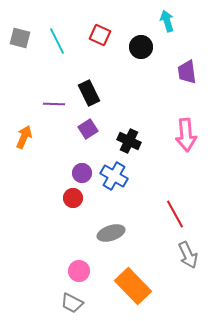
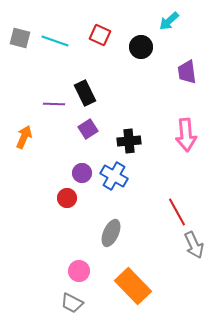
cyan arrow: moved 2 px right; rotated 115 degrees counterclockwise
cyan line: moved 2 px left; rotated 44 degrees counterclockwise
black rectangle: moved 4 px left
black cross: rotated 30 degrees counterclockwise
red circle: moved 6 px left
red line: moved 2 px right, 2 px up
gray ellipse: rotated 48 degrees counterclockwise
gray arrow: moved 6 px right, 10 px up
